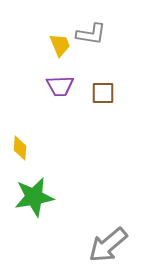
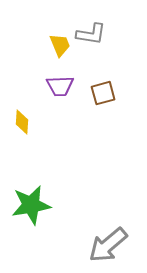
brown square: rotated 15 degrees counterclockwise
yellow diamond: moved 2 px right, 26 px up
green star: moved 3 px left, 8 px down
